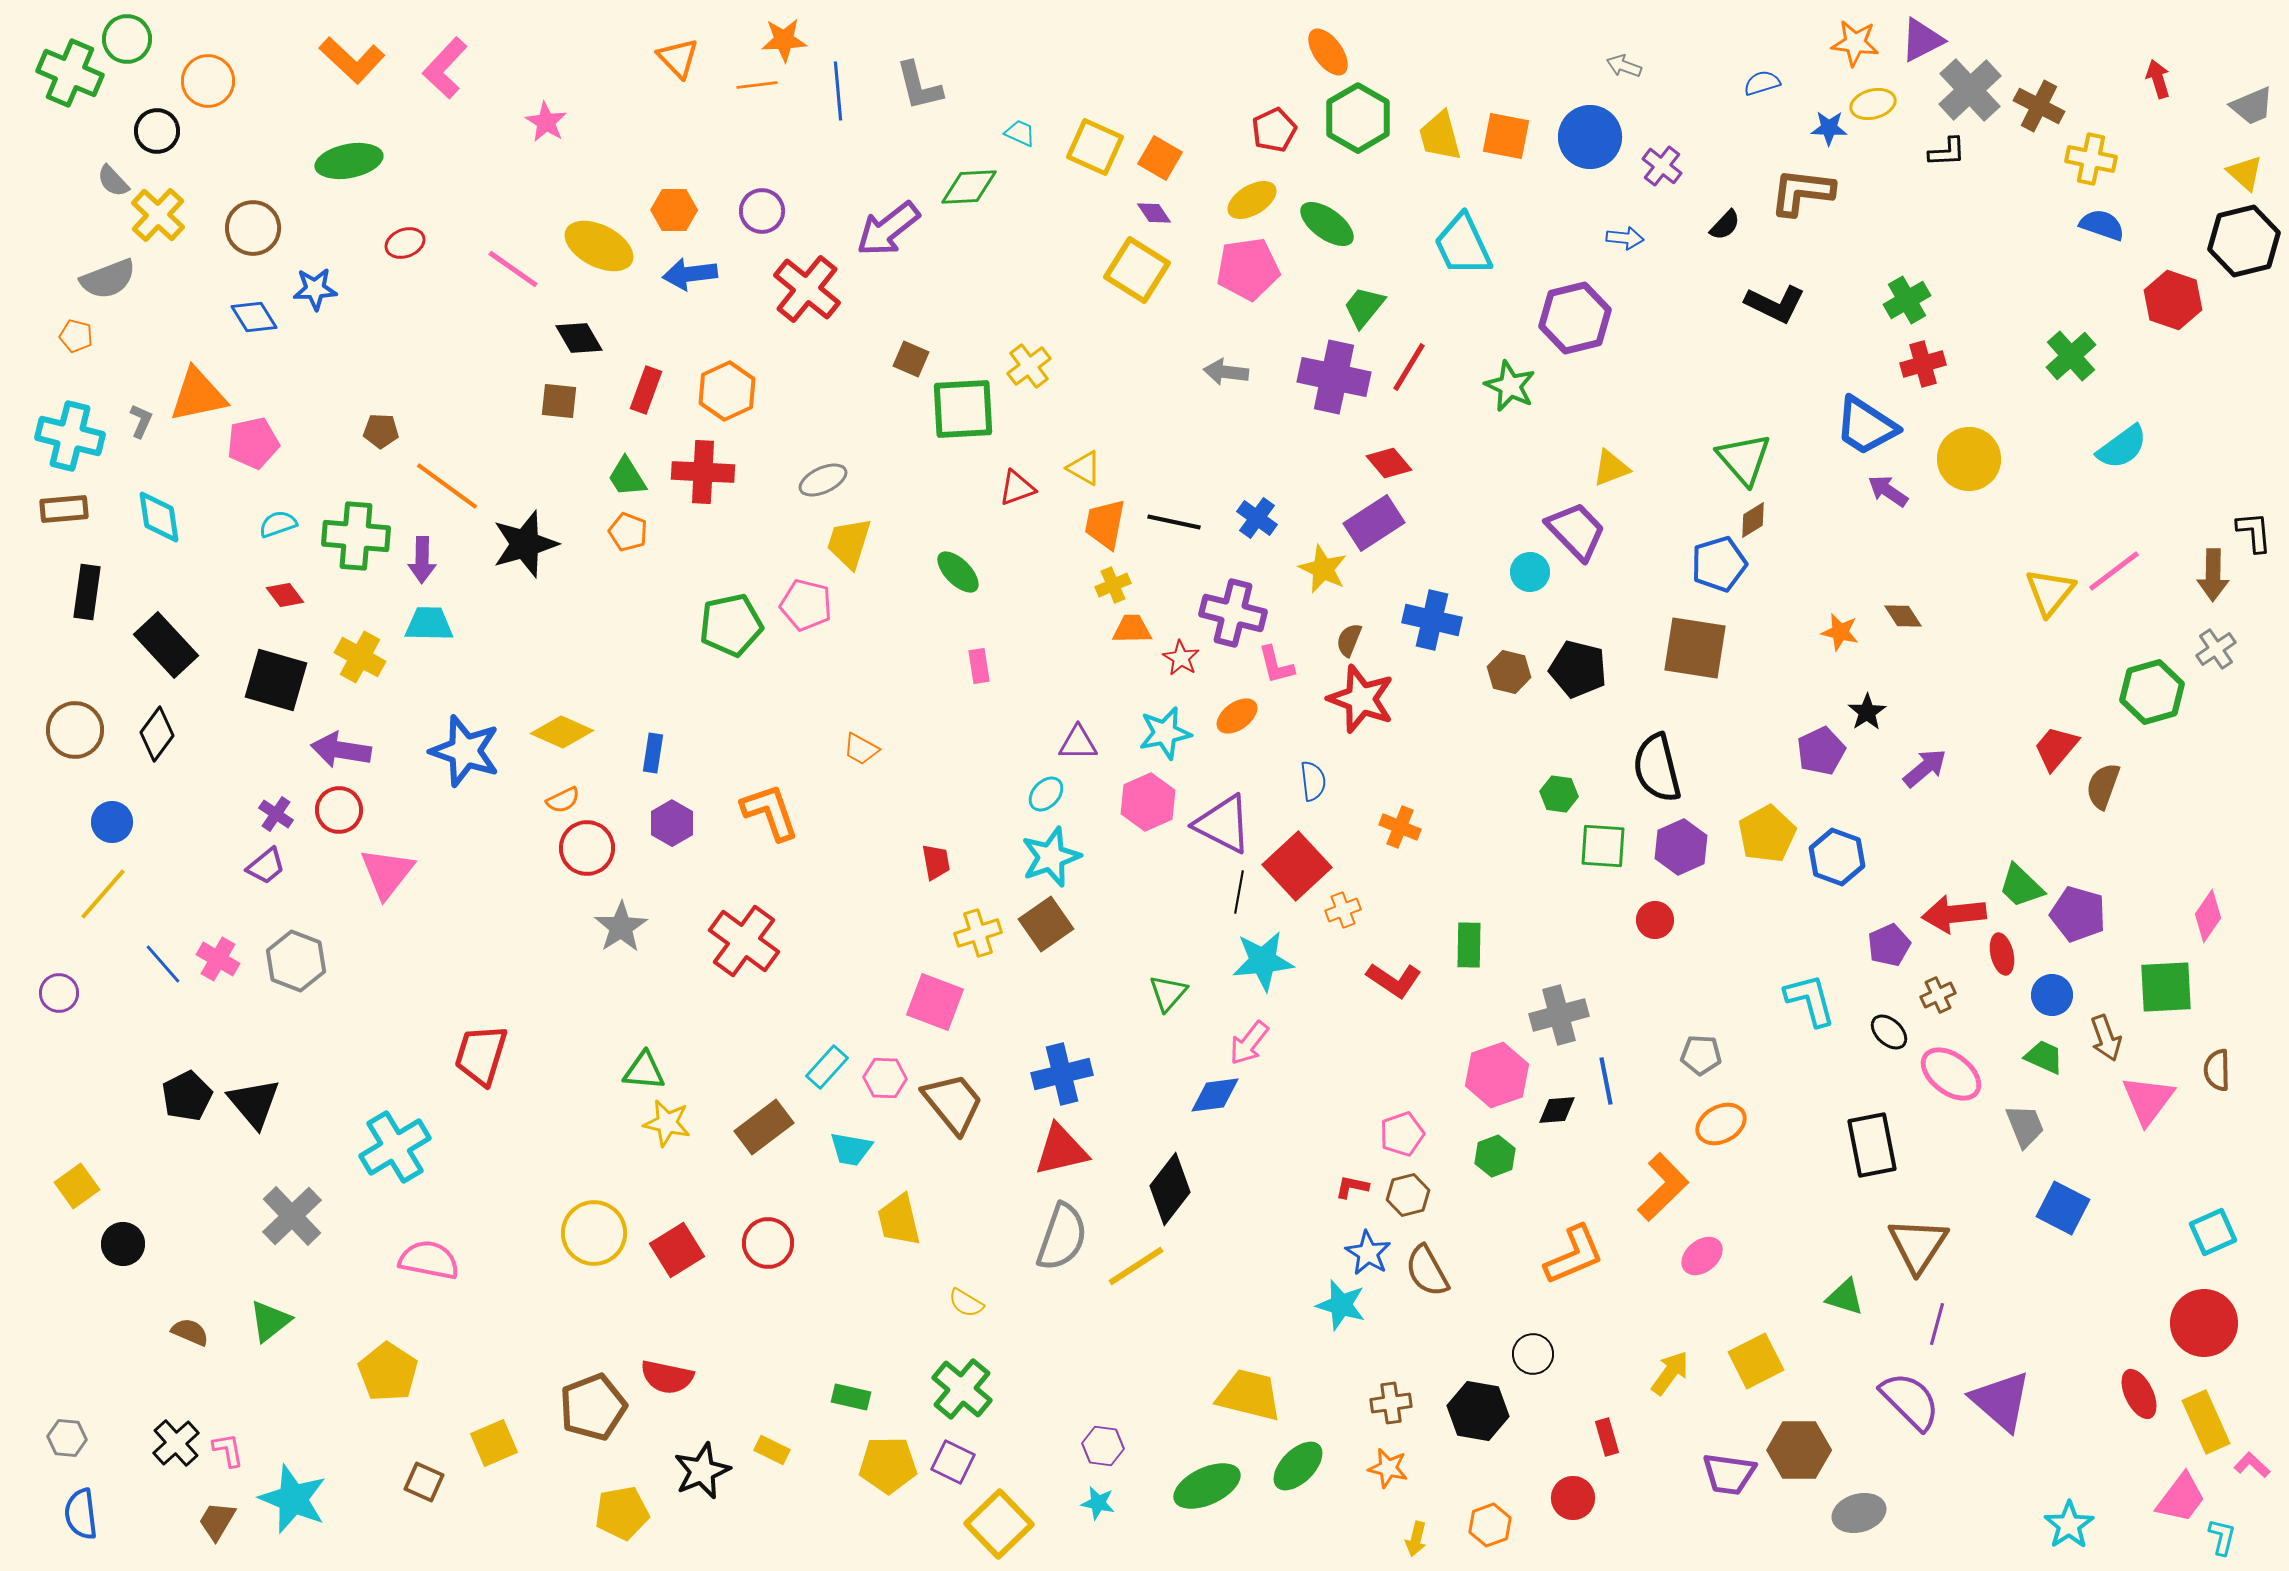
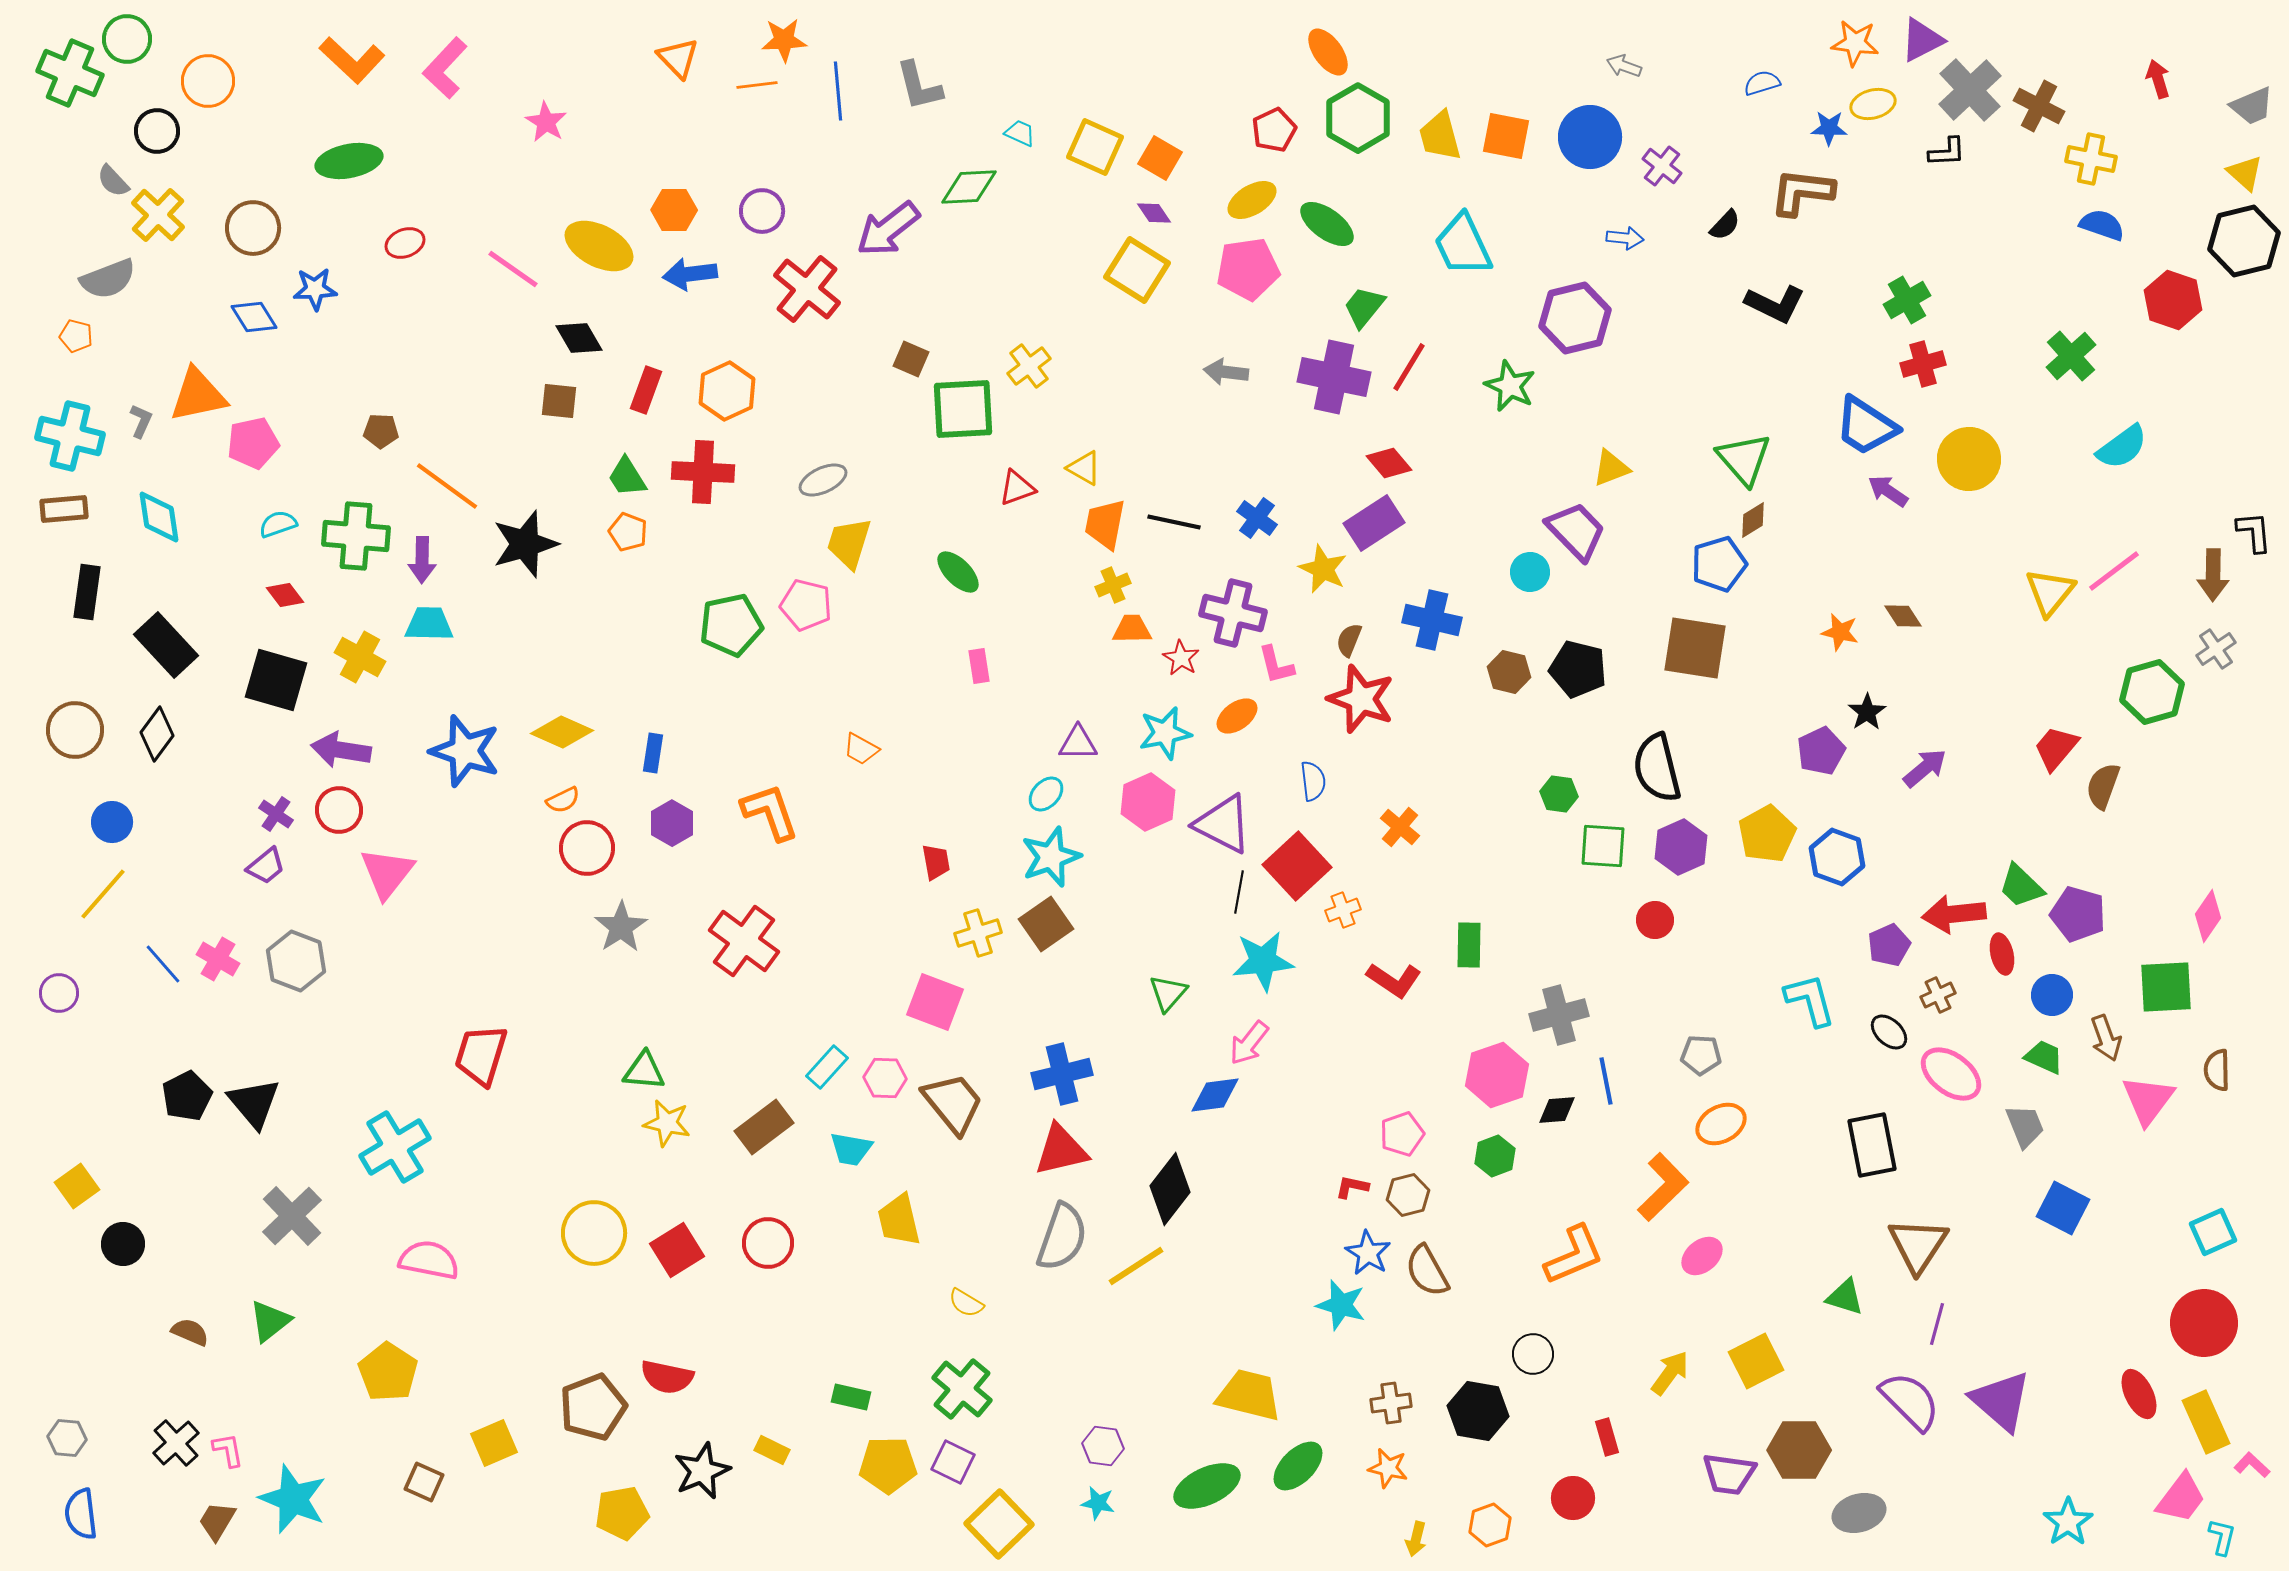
orange cross at (1400, 827): rotated 18 degrees clockwise
cyan star at (2069, 1525): moved 1 px left, 3 px up
